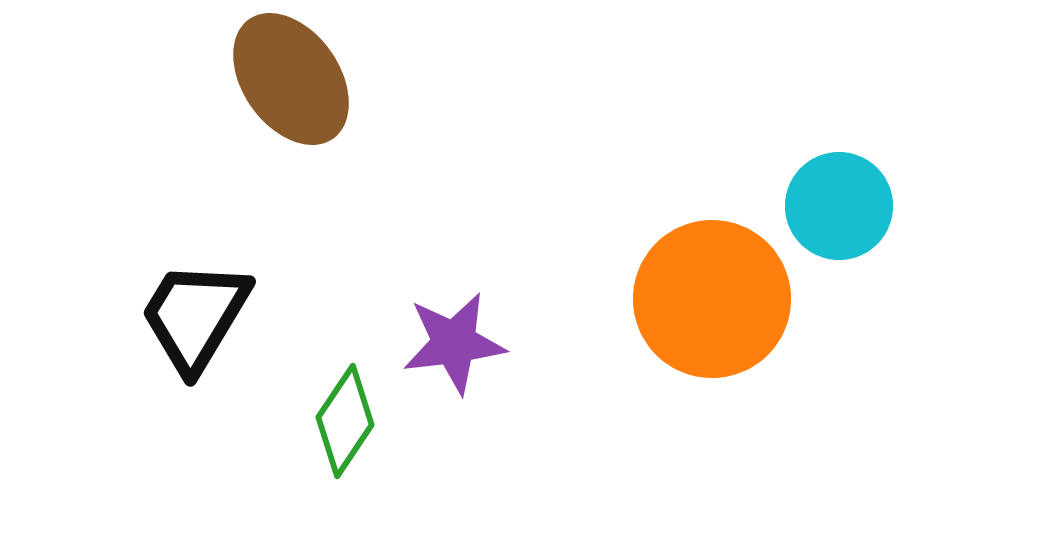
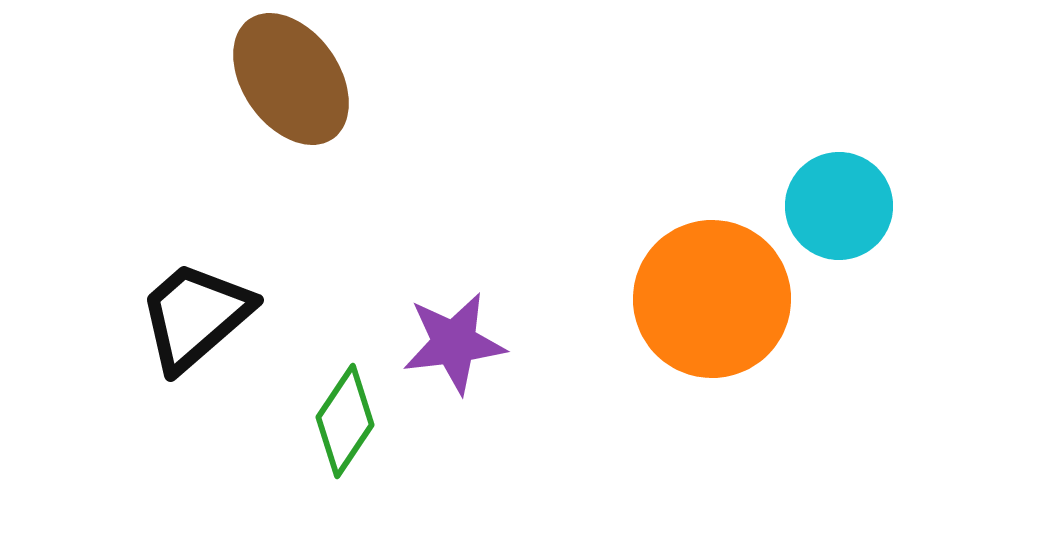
black trapezoid: rotated 18 degrees clockwise
